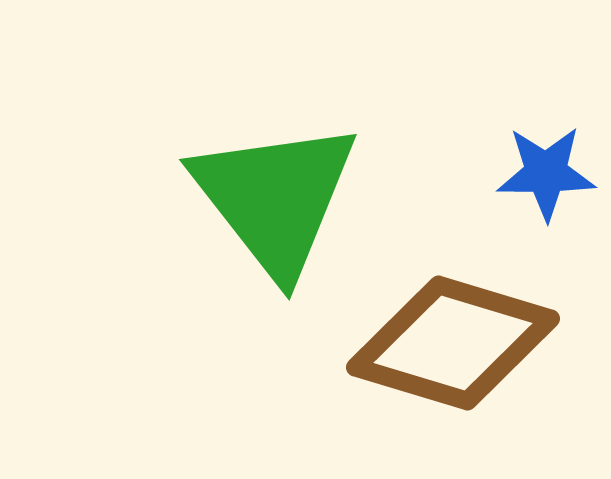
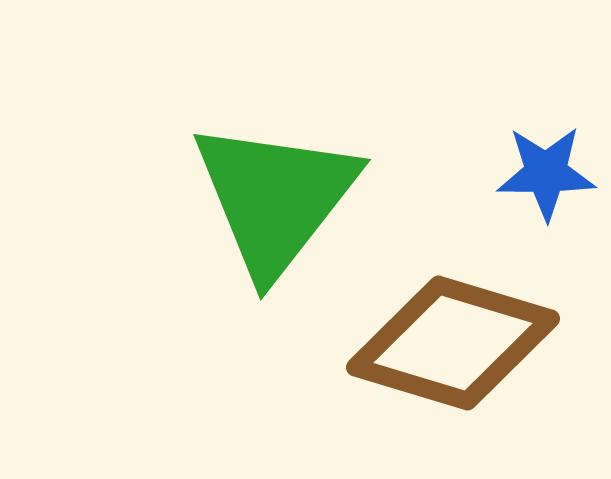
green triangle: rotated 16 degrees clockwise
